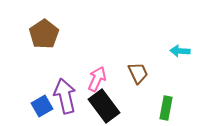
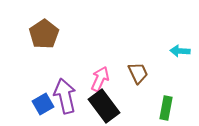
pink arrow: moved 3 px right
blue square: moved 1 px right, 2 px up
